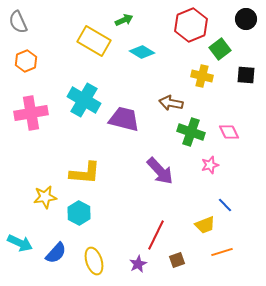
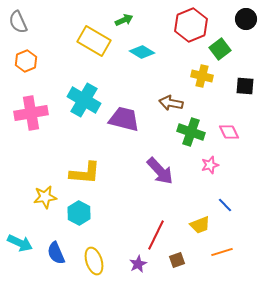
black square: moved 1 px left, 11 px down
yellow trapezoid: moved 5 px left
blue semicircle: rotated 115 degrees clockwise
